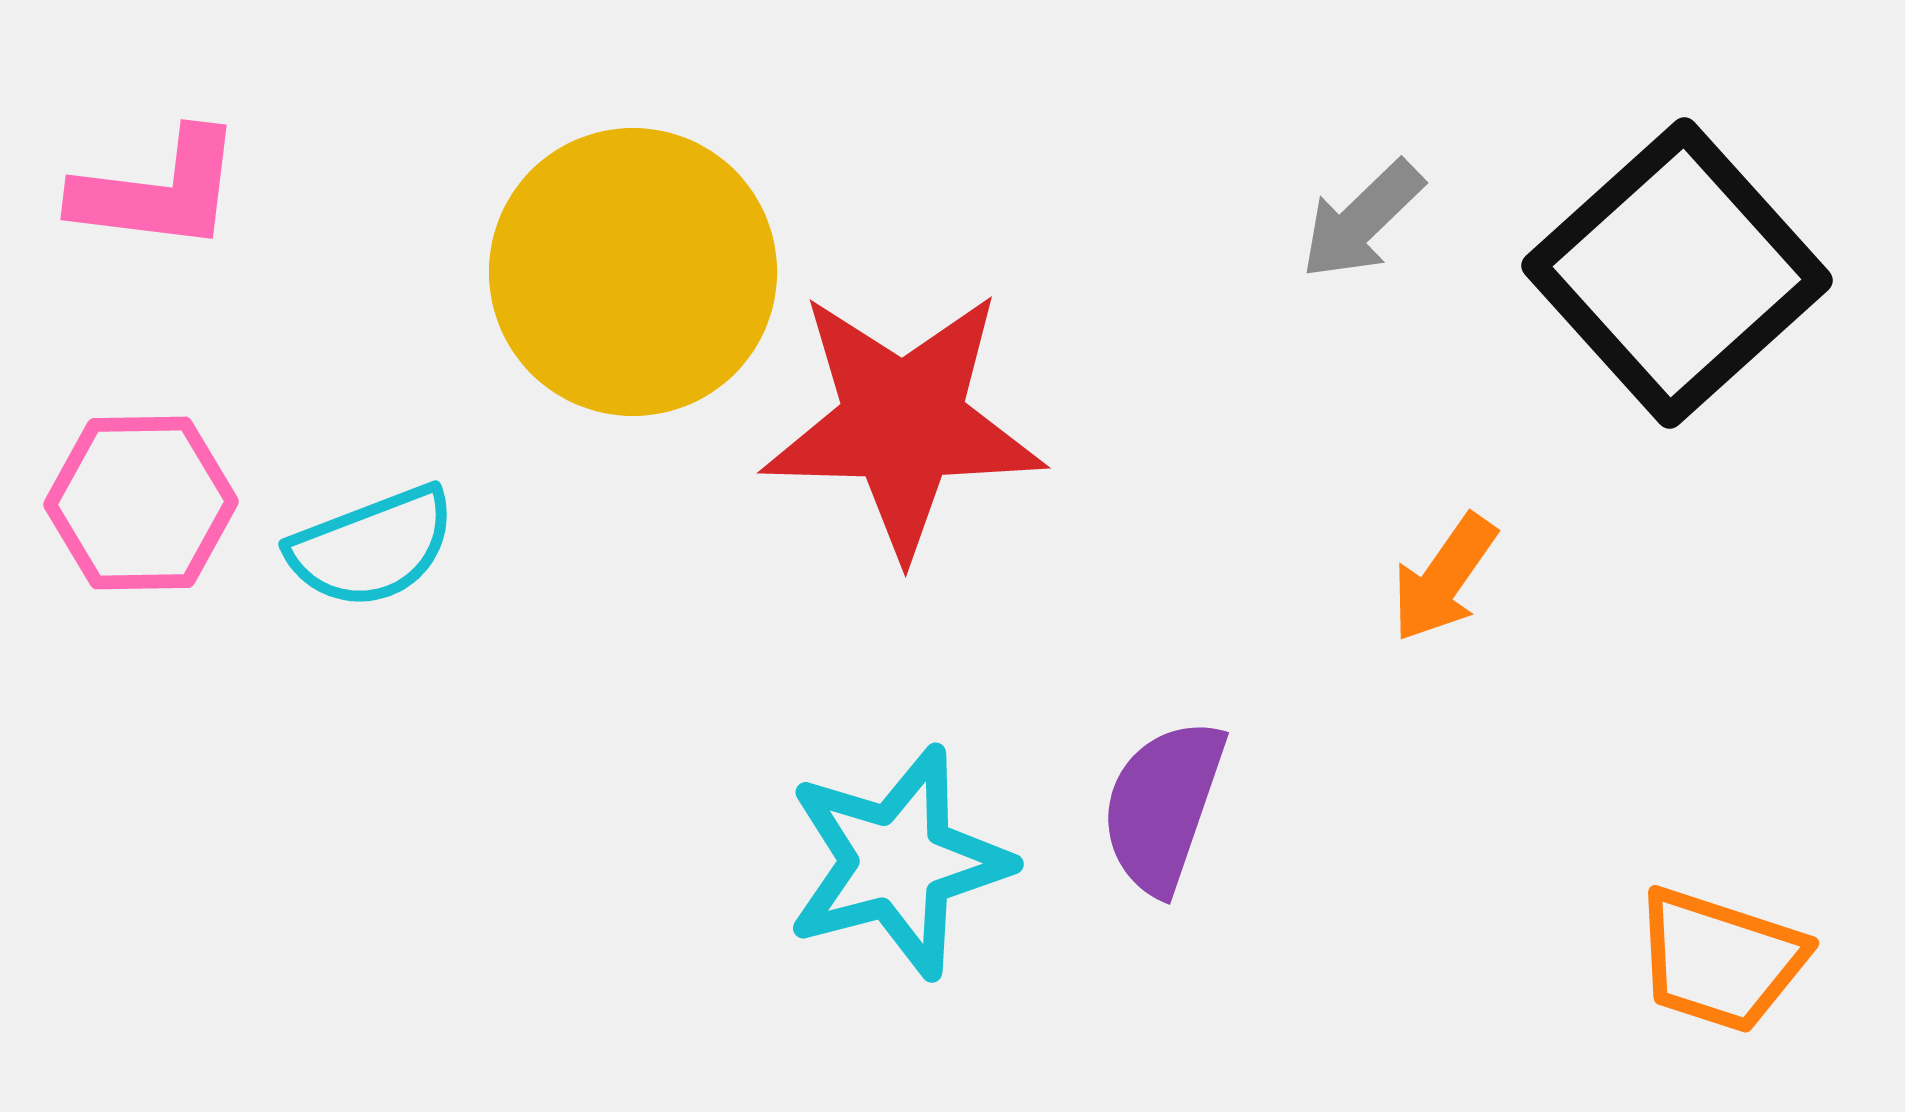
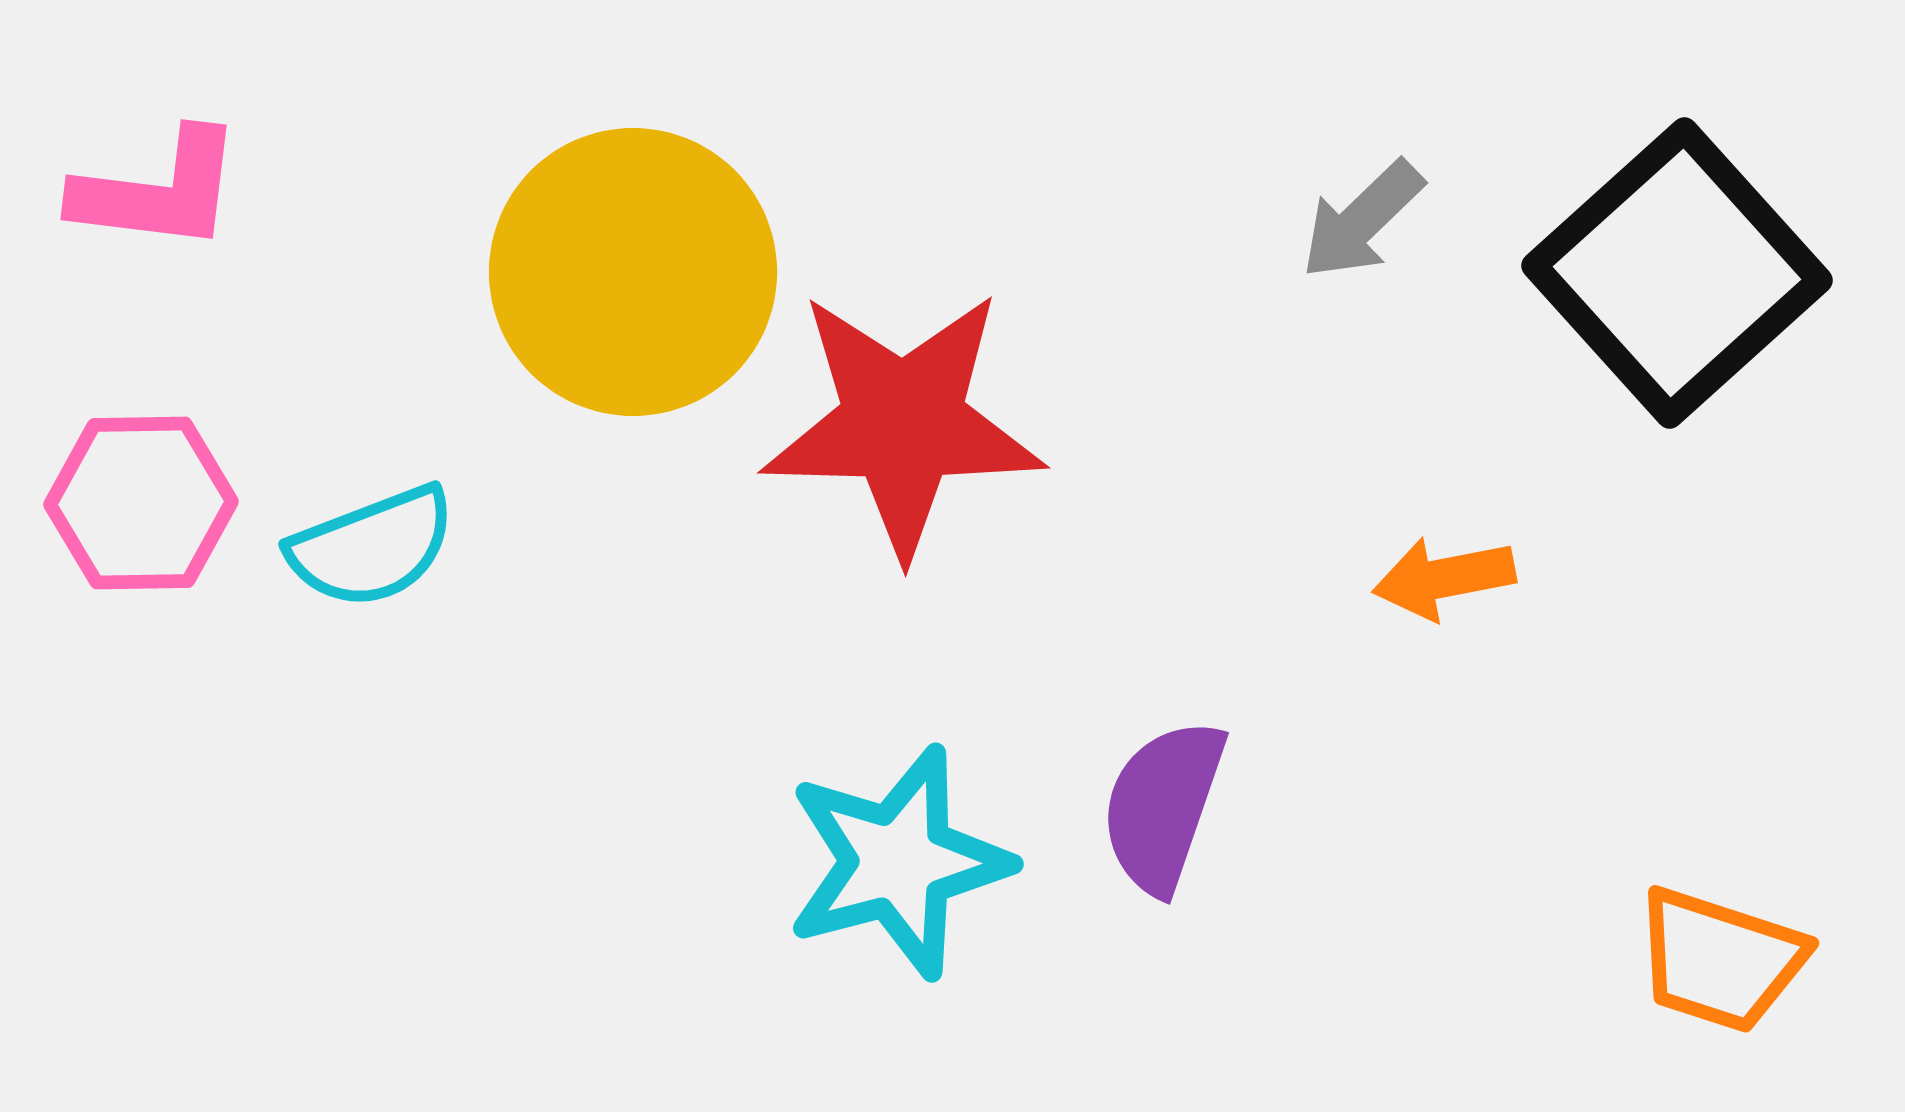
orange arrow: rotated 44 degrees clockwise
